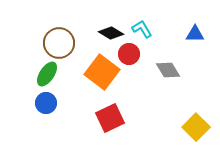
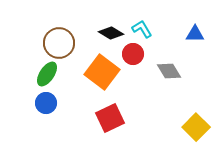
red circle: moved 4 px right
gray diamond: moved 1 px right, 1 px down
